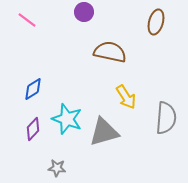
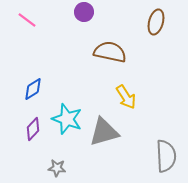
gray semicircle: moved 38 px down; rotated 8 degrees counterclockwise
